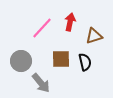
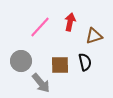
pink line: moved 2 px left, 1 px up
brown square: moved 1 px left, 6 px down
